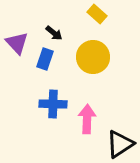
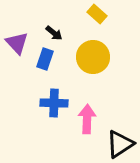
blue cross: moved 1 px right, 1 px up
